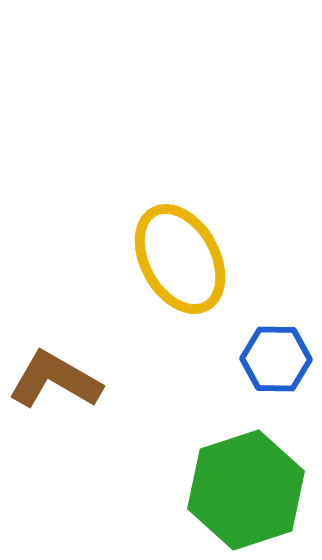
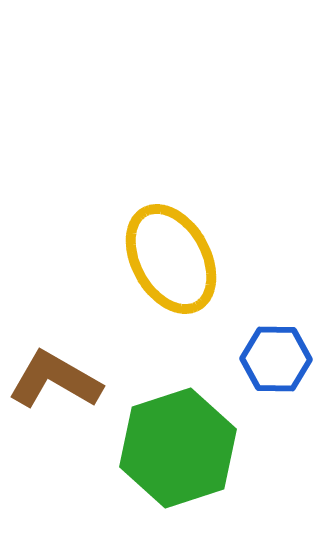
yellow ellipse: moved 9 px left
green hexagon: moved 68 px left, 42 px up
